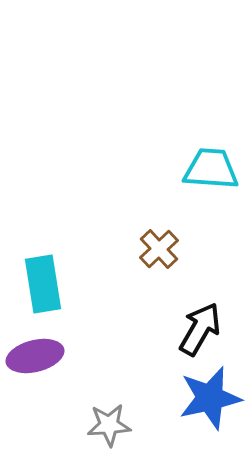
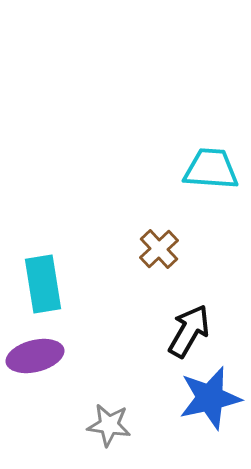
black arrow: moved 11 px left, 2 px down
gray star: rotated 12 degrees clockwise
